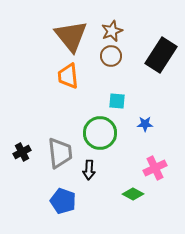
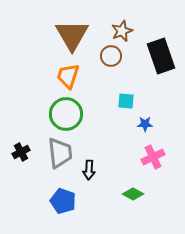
brown star: moved 10 px right
brown triangle: moved 1 px right, 1 px up; rotated 9 degrees clockwise
black rectangle: moved 1 px down; rotated 52 degrees counterclockwise
orange trapezoid: rotated 24 degrees clockwise
cyan square: moved 9 px right
green circle: moved 34 px left, 19 px up
black cross: moved 1 px left
pink cross: moved 2 px left, 11 px up
